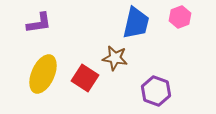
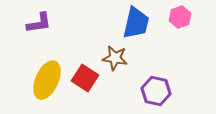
yellow ellipse: moved 4 px right, 6 px down
purple hexagon: rotated 8 degrees counterclockwise
